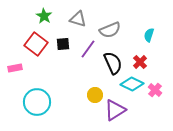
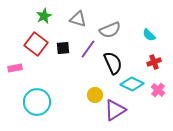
green star: rotated 14 degrees clockwise
cyan semicircle: rotated 64 degrees counterclockwise
black square: moved 4 px down
red cross: moved 14 px right; rotated 24 degrees clockwise
pink cross: moved 3 px right
